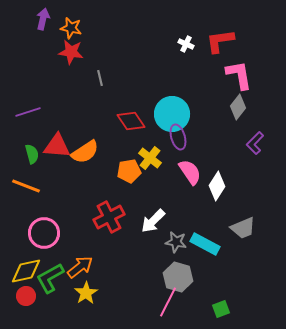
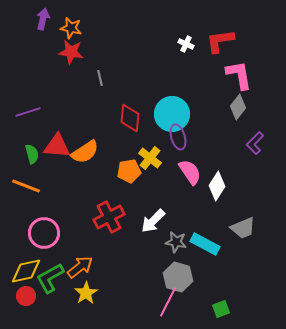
red diamond: moved 1 px left, 3 px up; rotated 40 degrees clockwise
